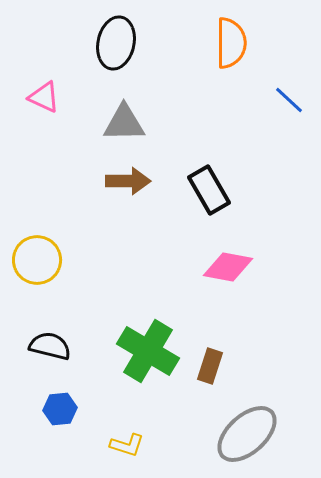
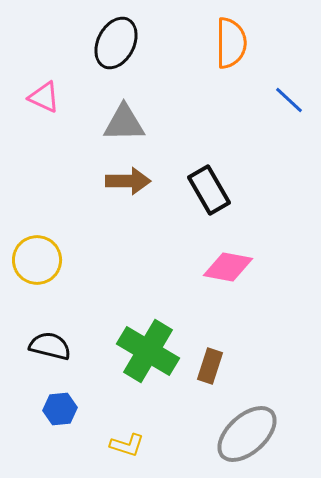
black ellipse: rotated 15 degrees clockwise
